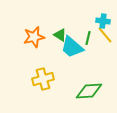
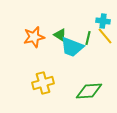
yellow line: moved 1 px down
cyan trapezoid: rotated 20 degrees counterclockwise
yellow cross: moved 4 px down
